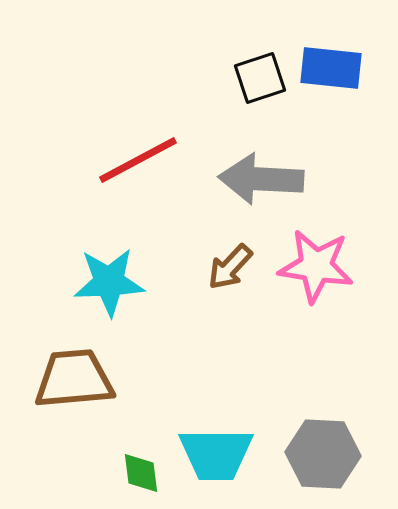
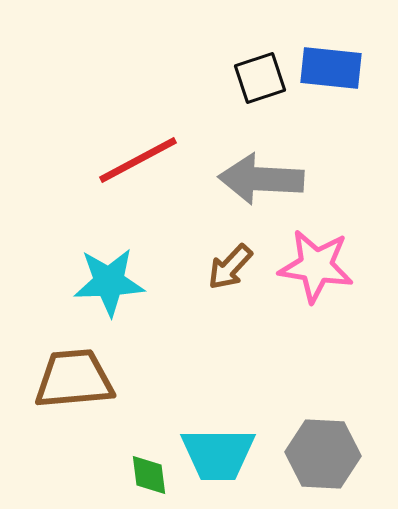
cyan trapezoid: moved 2 px right
green diamond: moved 8 px right, 2 px down
